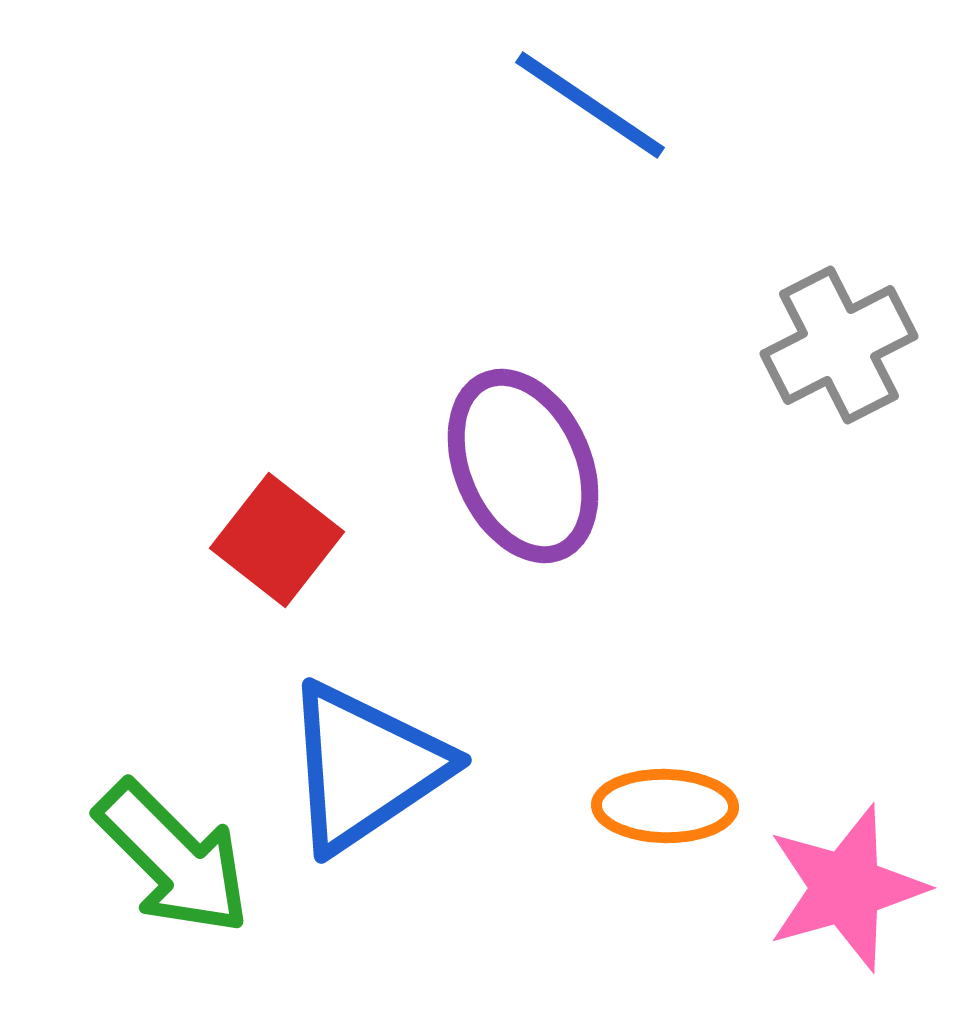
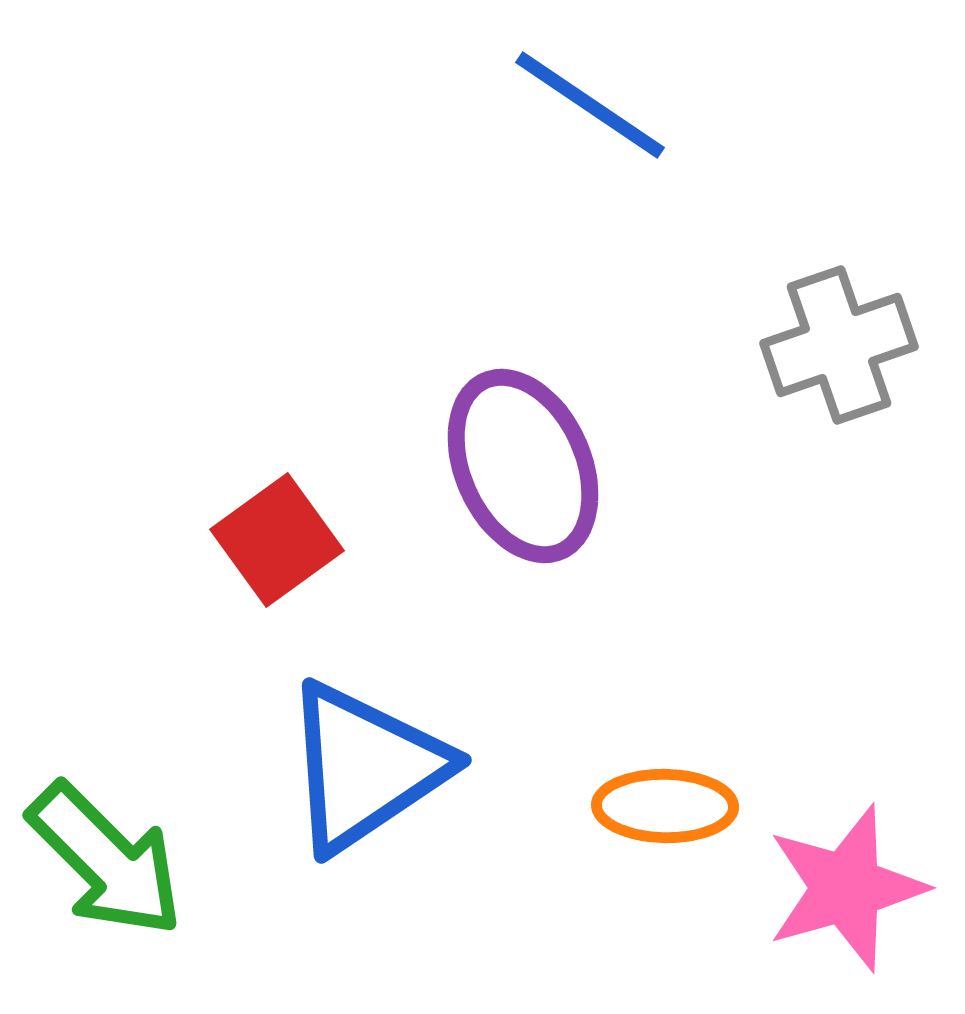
gray cross: rotated 8 degrees clockwise
red square: rotated 16 degrees clockwise
green arrow: moved 67 px left, 2 px down
